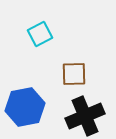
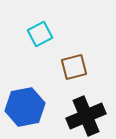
brown square: moved 7 px up; rotated 12 degrees counterclockwise
black cross: moved 1 px right
